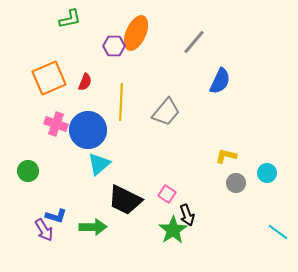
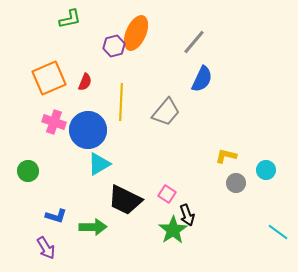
purple hexagon: rotated 15 degrees counterclockwise
blue semicircle: moved 18 px left, 2 px up
pink cross: moved 2 px left, 2 px up
cyan triangle: rotated 10 degrees clockwise
cyan circle: moved 1 px left, 3 px up
purple arrow: moved 2 px right, 18 px down
